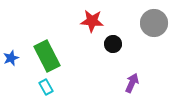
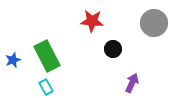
black circle: moved 5 px down
blue star: moved 2 px right, 2 px down
